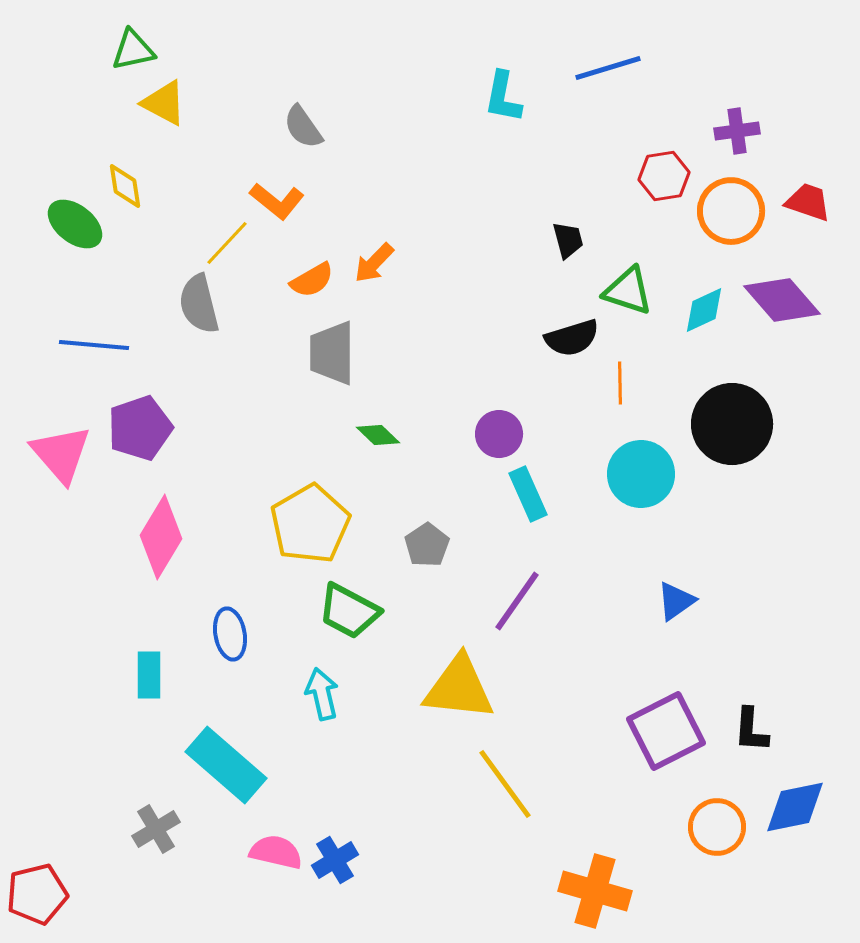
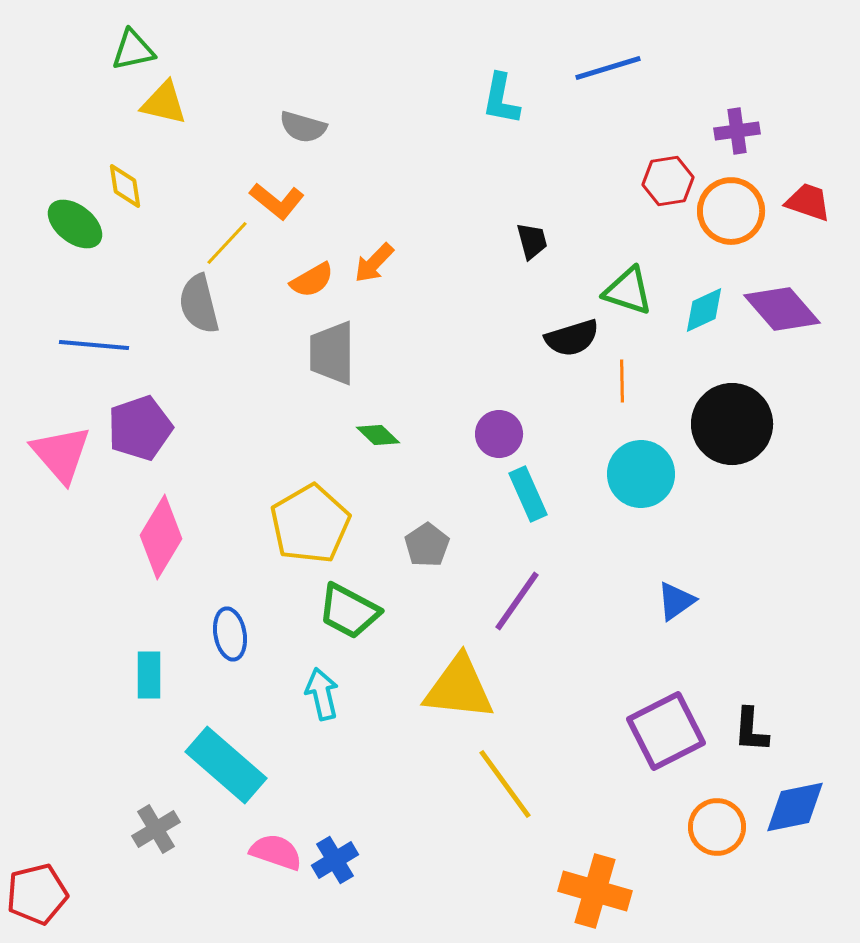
cyan L-shape at (503, 97): moved 2 px left, 2 px down
yellow triangle at (164, 103): rotated 15 degrees counterclockwise
gray semicircle at (303, 127): rotated 39 degrees counterclockwise
red hexagon at (664, 176): moved 4 px right, 5 px down
black trapezoid at (568, 240): moved 36 px left, 1 px down
purple diamond at (782, 300): moved 9 px down
orange line at (620, 383): moved 2 px right, 2 px up
pink semicircle at (276, 852): rotated 6 degrees clockwise
